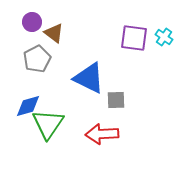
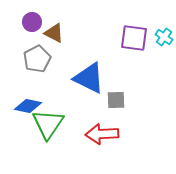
brown triangle: rotated 10 degrees counterclockwise
blue diamond: rotated 28 degrees clockwise
